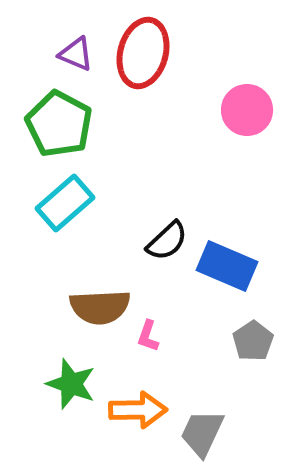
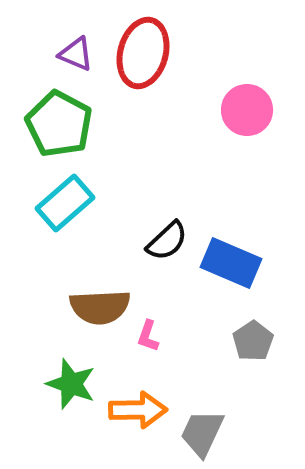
blue rectangle: moved 4 px right, 3 px up
